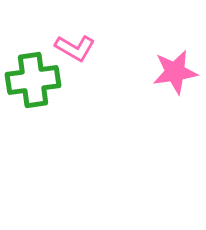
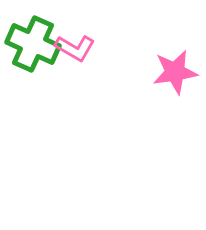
green cross: moved 36 px up; rotated 32 degrees clockwise
